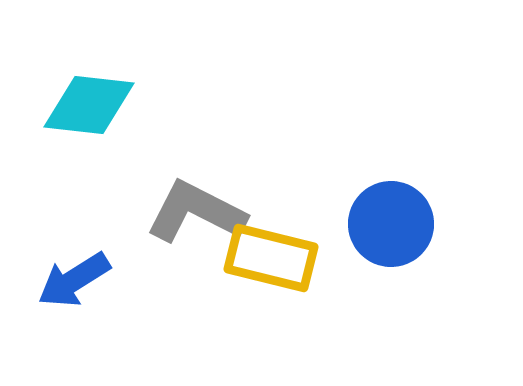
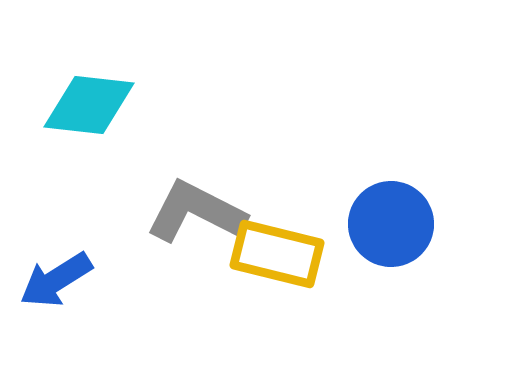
yellow rectangle: moved 6 px right, 4 px up
blue arrow: moved 18 px left
